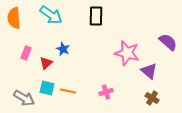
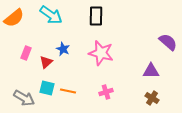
orange semicircle: rotated 125 degrees counterclockwise
pink star: moved 26 px left
red triangle: moved 1 px up
purple triangle: moved 2 px right; rotated 42 degrees counterclockwise
